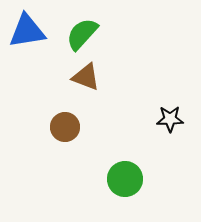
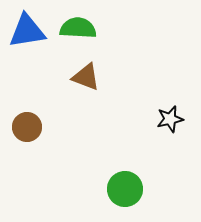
green semicircle: moved 4 px left, 6 px up; rotated 51 degrees clockwise
black star: rotated 12 degrees counterclockwise
brown circle: moved 38 px left
green circle: moved 10 px down
